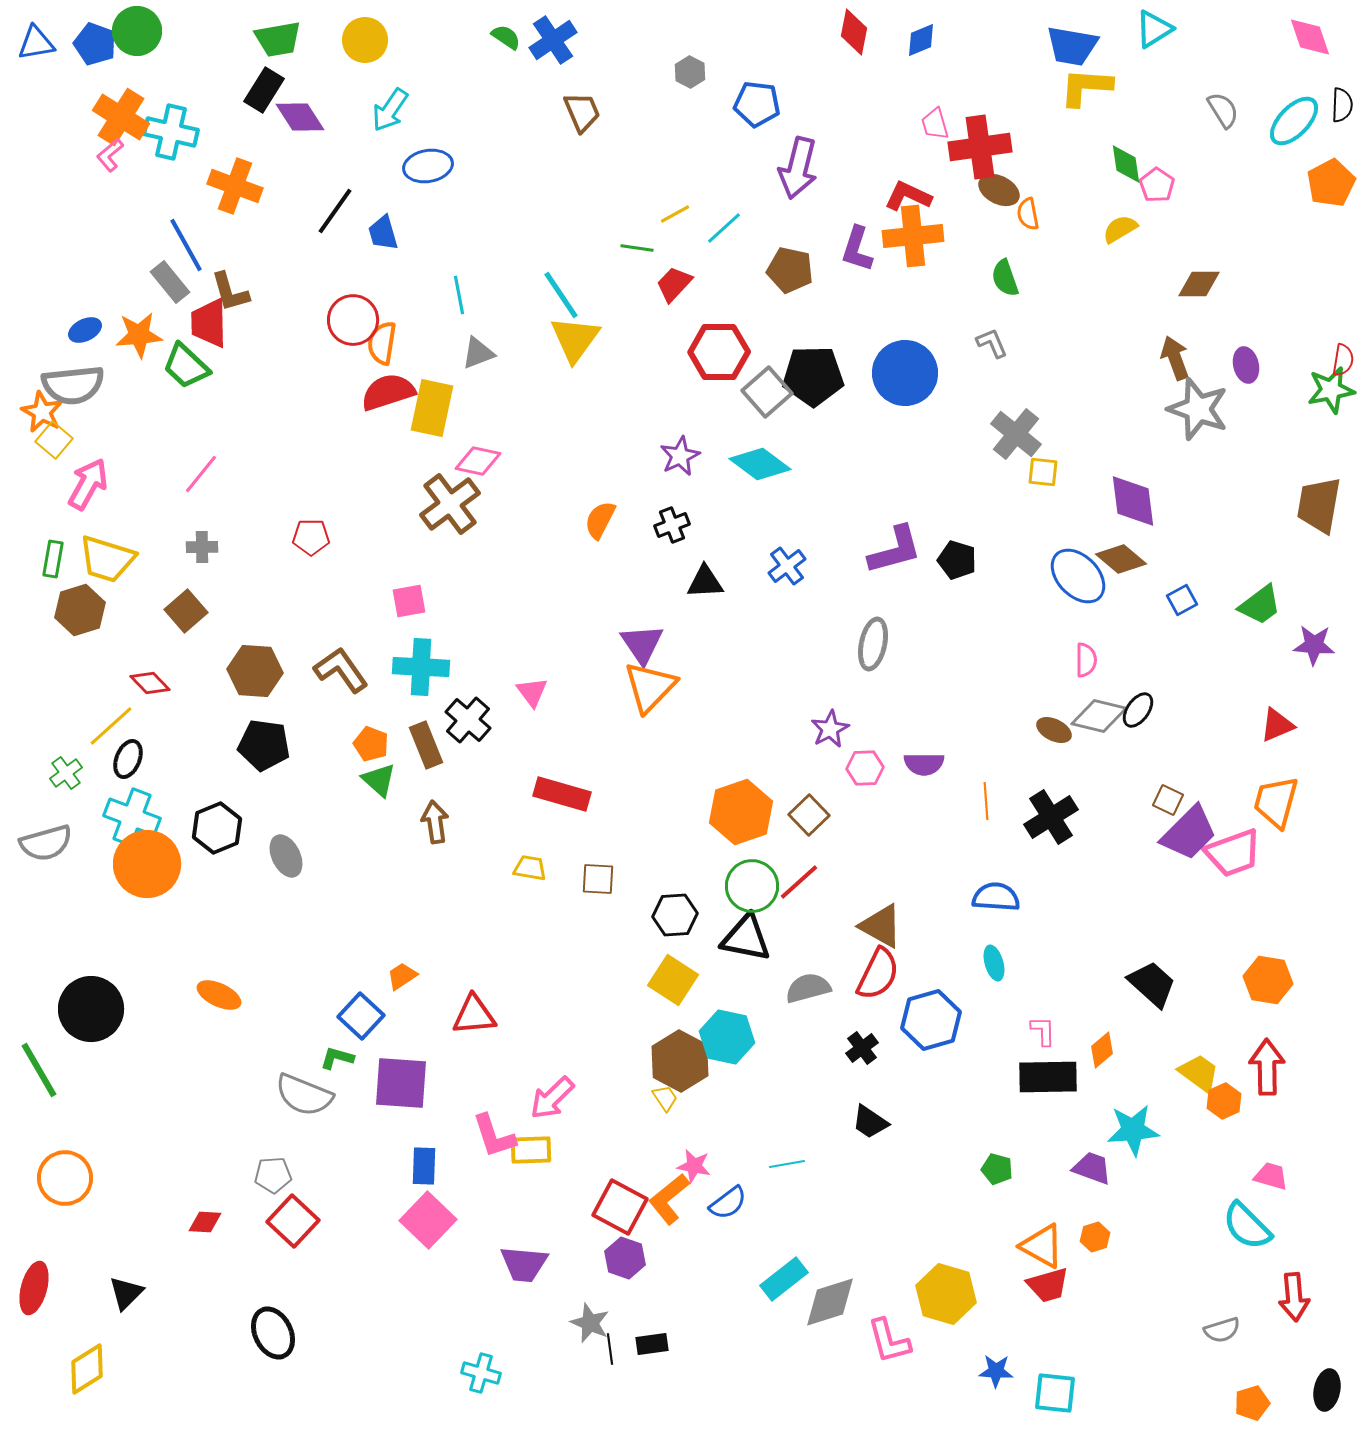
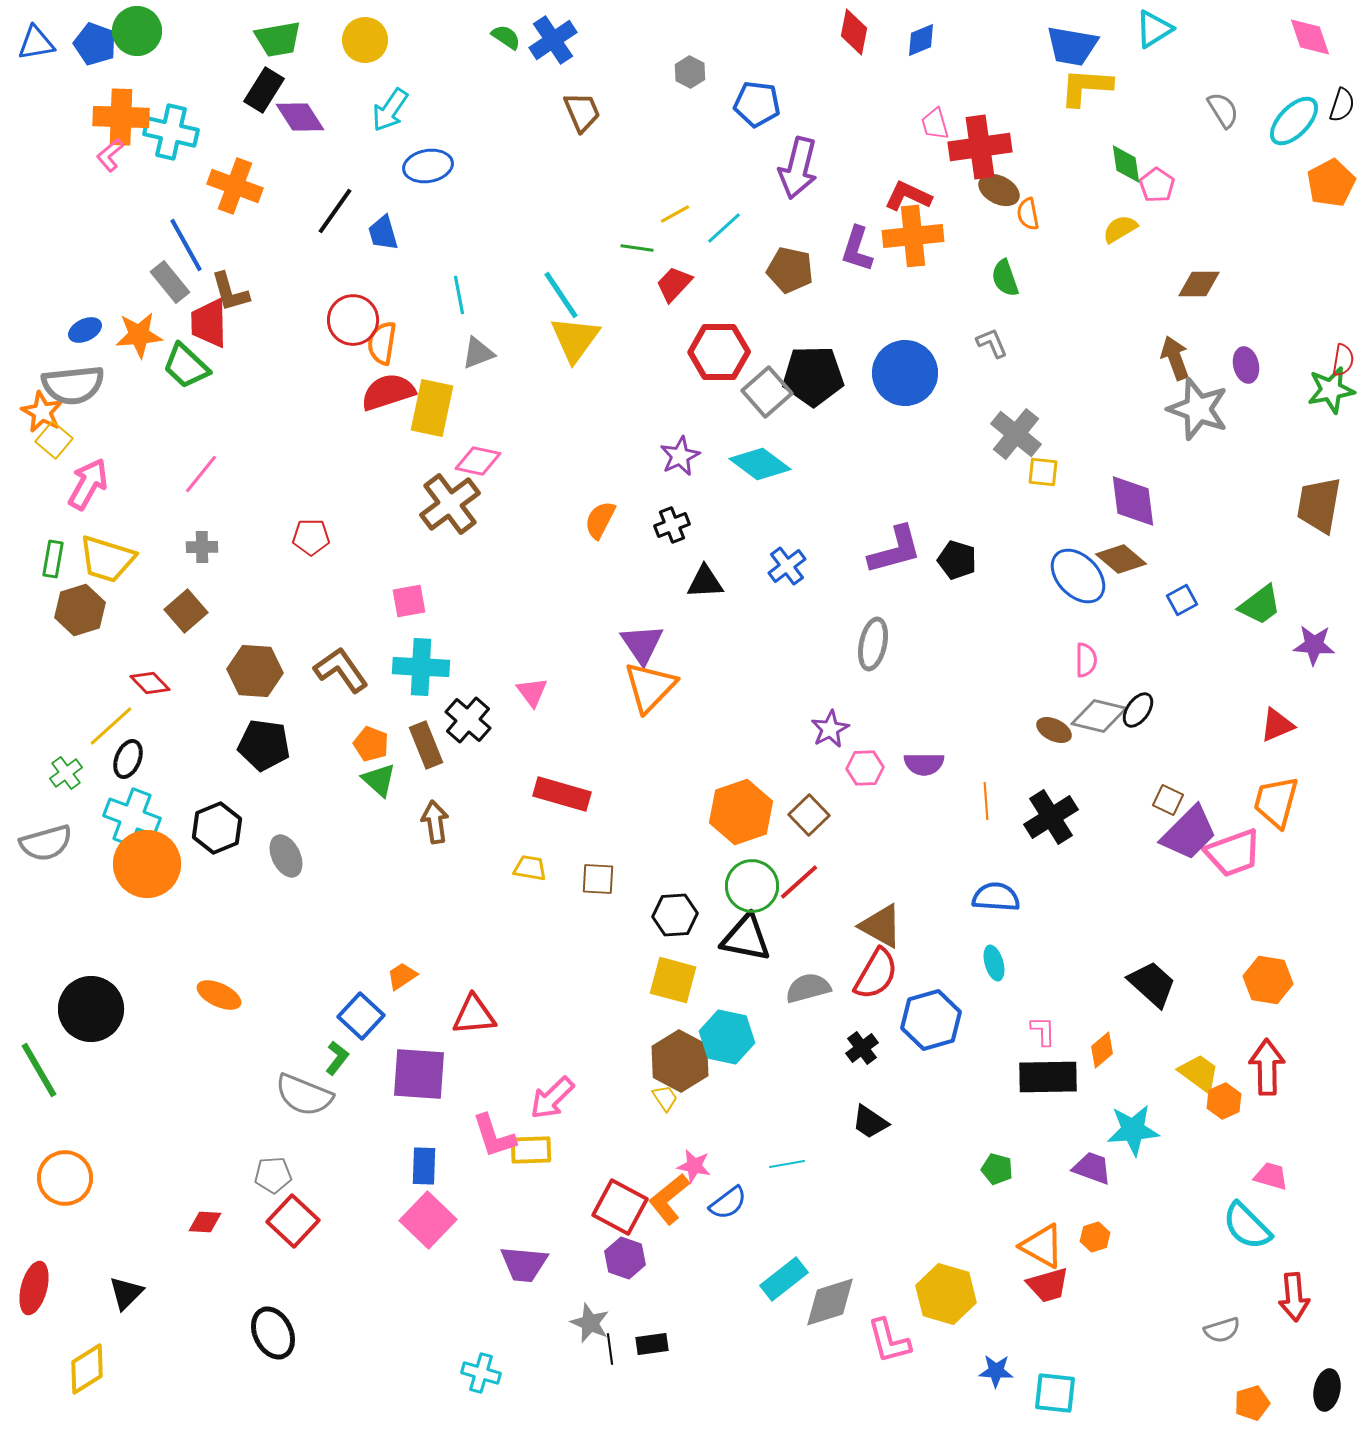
black semicircle at (1342, 105): rotated 16 degrees clockwise
orange cross at (121, 117): rotated 30 degrees counterclockwise
red semicircle at (878, 974): moved 2 px left; rotated 4 degrees clockwise
yellow square at (673, 980): rotated 18 degrees counterclockwise
green L-shape at (337, 1058): rotated 112 degrees clockwise
purple square at (401, 1083): moved 18 px right, 9 px up
